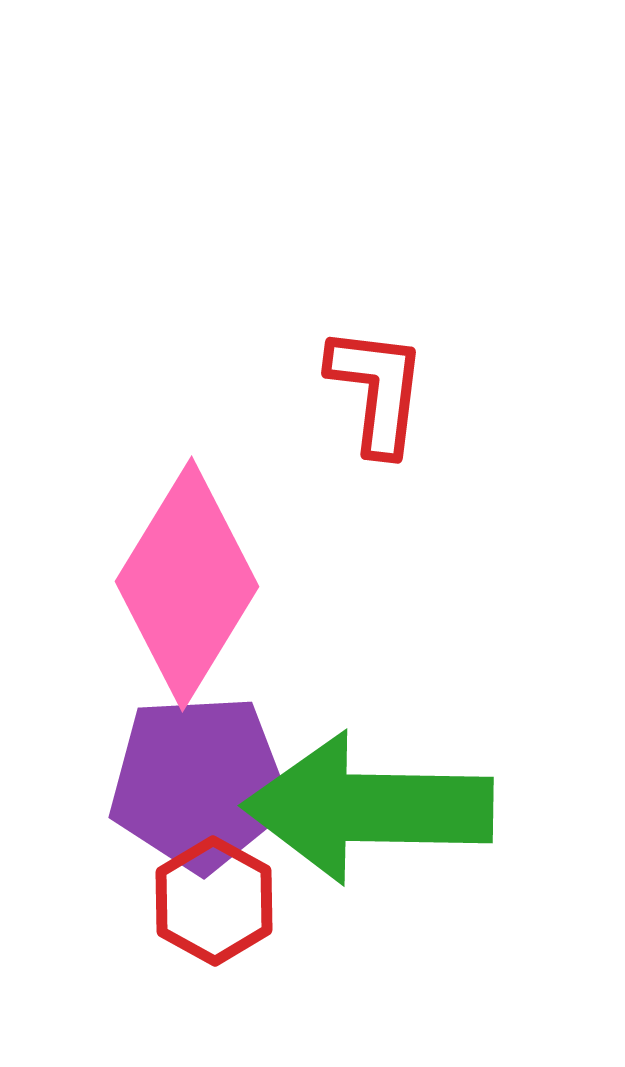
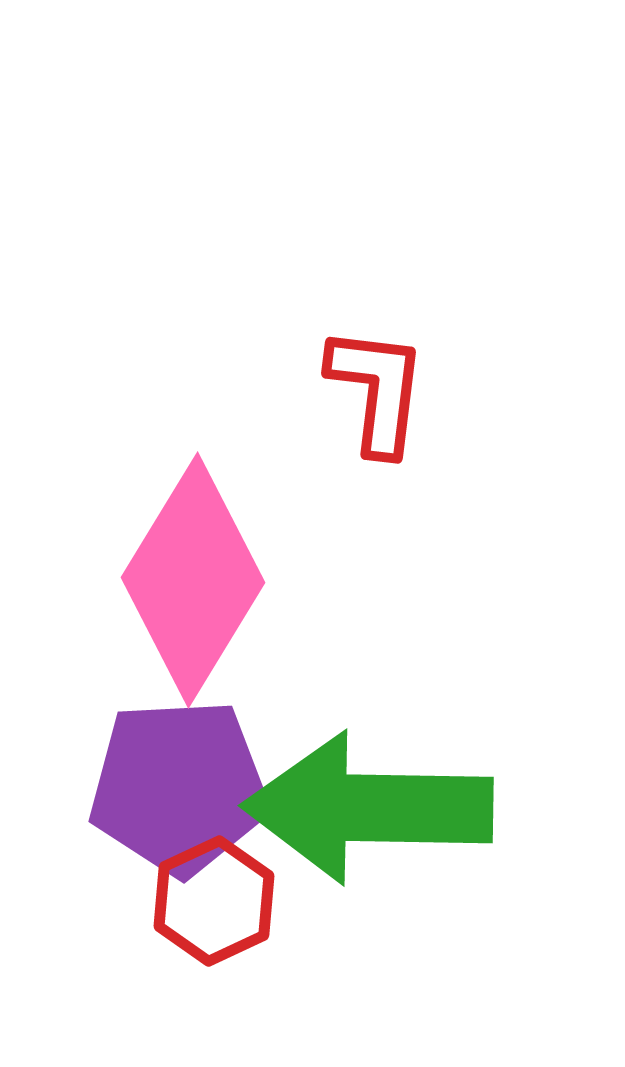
pink diamond: moved 6 px right, 4 px up
purple pentagon: moved 20 px left, 4 px down
red hexagon: rotated 6 degrees clockwise
